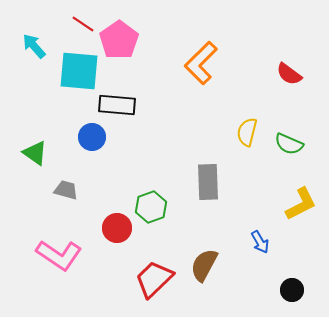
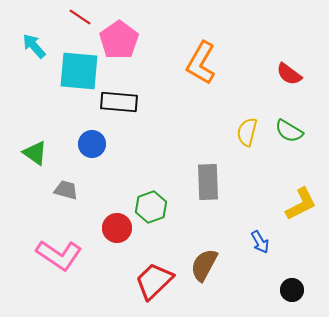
red line: moved 3 px left, 7 px up
orange L-shape: rotated 15 degrees counterclockwise
black rectangle: moved 2 px right, 3 px up
blue circle: moved 7 px down
green semicircle: moved 13 px up; rotated 8 degrees clockwise
red trapezoid: moved 2 px down
